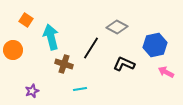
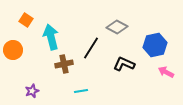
brown cross: rotated 30 degrees counterclockwise
cyan line: moved 1 px right, 2 px down
